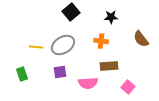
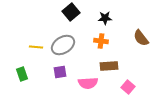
black star: moved 6 px left, 1 px down
brown semicircle: moved 1 px up
